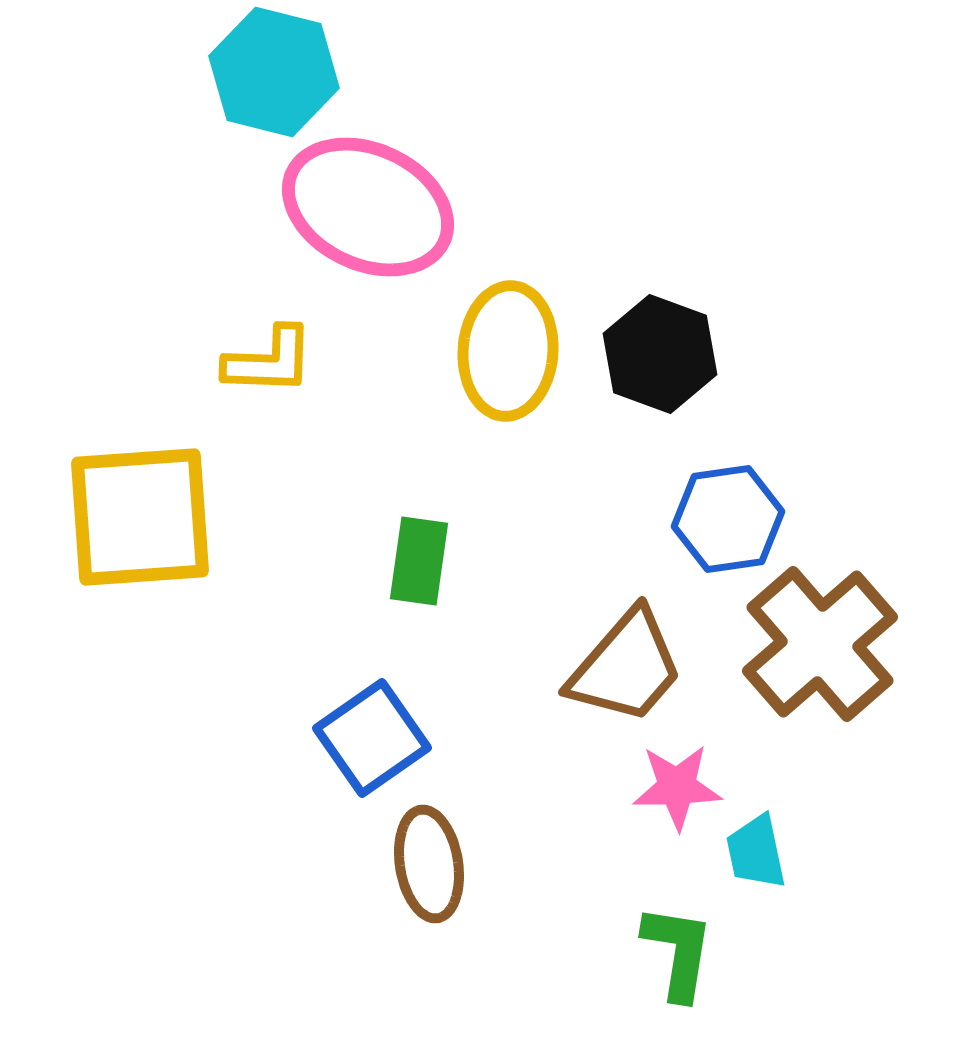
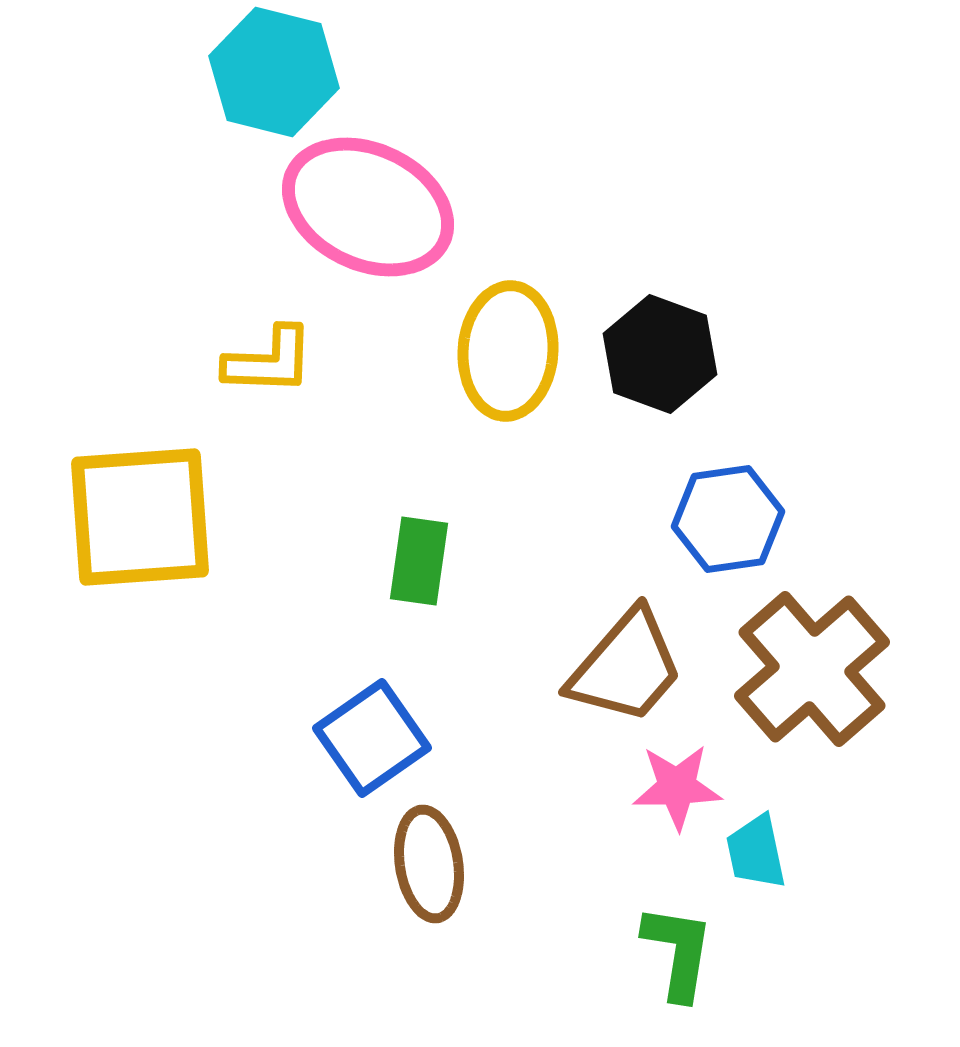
brown cross: moved 8 px left, 25 px down
